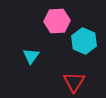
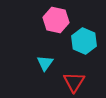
pink hexagon: moved 1 px left, 1 px up; rotated 15 degrees clockwise
cyan triangle: moved 14 px right, 7 px down
